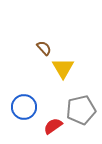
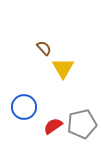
gray pentagon: moved 1 px right, 14 px down
